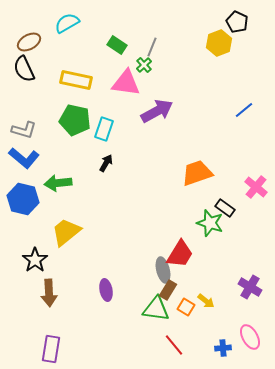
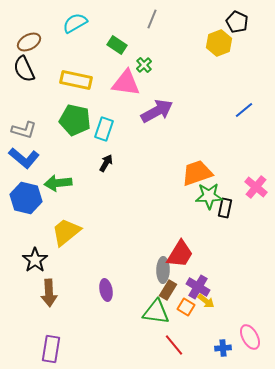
cyan semicircle: moved 8 px right
gray line: moved 28 px up
blue hexagon: moved 3 px right, 1 px up
black rectangle: rotated 66 degrees clockwise
green star: moved 1 px left, 27 px up; rotated 20 degrees counterclockwise
gray ellipse: rotated 15 degrees clockwise
purple cross: moved 52 px left
green triangle: moved 3 px down
